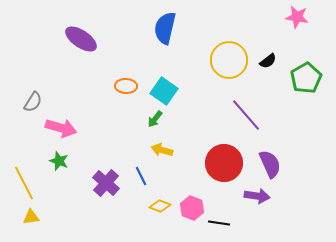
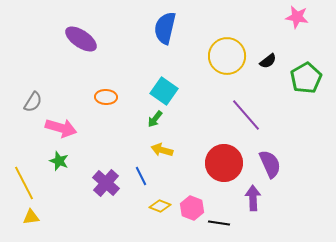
yellow circle: moved 2 px left, 4 px up
orange ellipse: moved 20 px left, 11 px down
purple arrow: moved 4 px left, 2 px down; rotated 100 degrees counterclockwise
